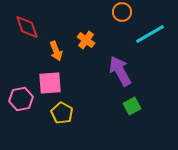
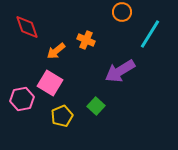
cyan line: rotated 28 degrees counterclockwise
orange cross: rotated 12 degrees counterclockwise
orange arrow: rotated 72 degrees clockwise
purple arrow: rotated 92 degrees counterclockwise
pink square: rotated 35 degrees clockwise
pink hexagon: moved 1 px right
green square: moved 36 px left; rotated 18 degrees counterclockwise
yellow pentagon: moved 3 px down; rotated 20 degrees clockwise
